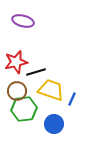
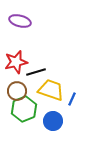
purple ellipse: moved 3 px left
green hexagon: rotated 15 degrees counterclockwise
blue circle: moved 1 px left, 3 px up
